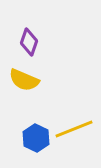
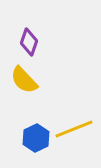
yellow semicircle: rotated 24 degrees clockwise
blue hexagon: rotated 8 degrees clockwise
